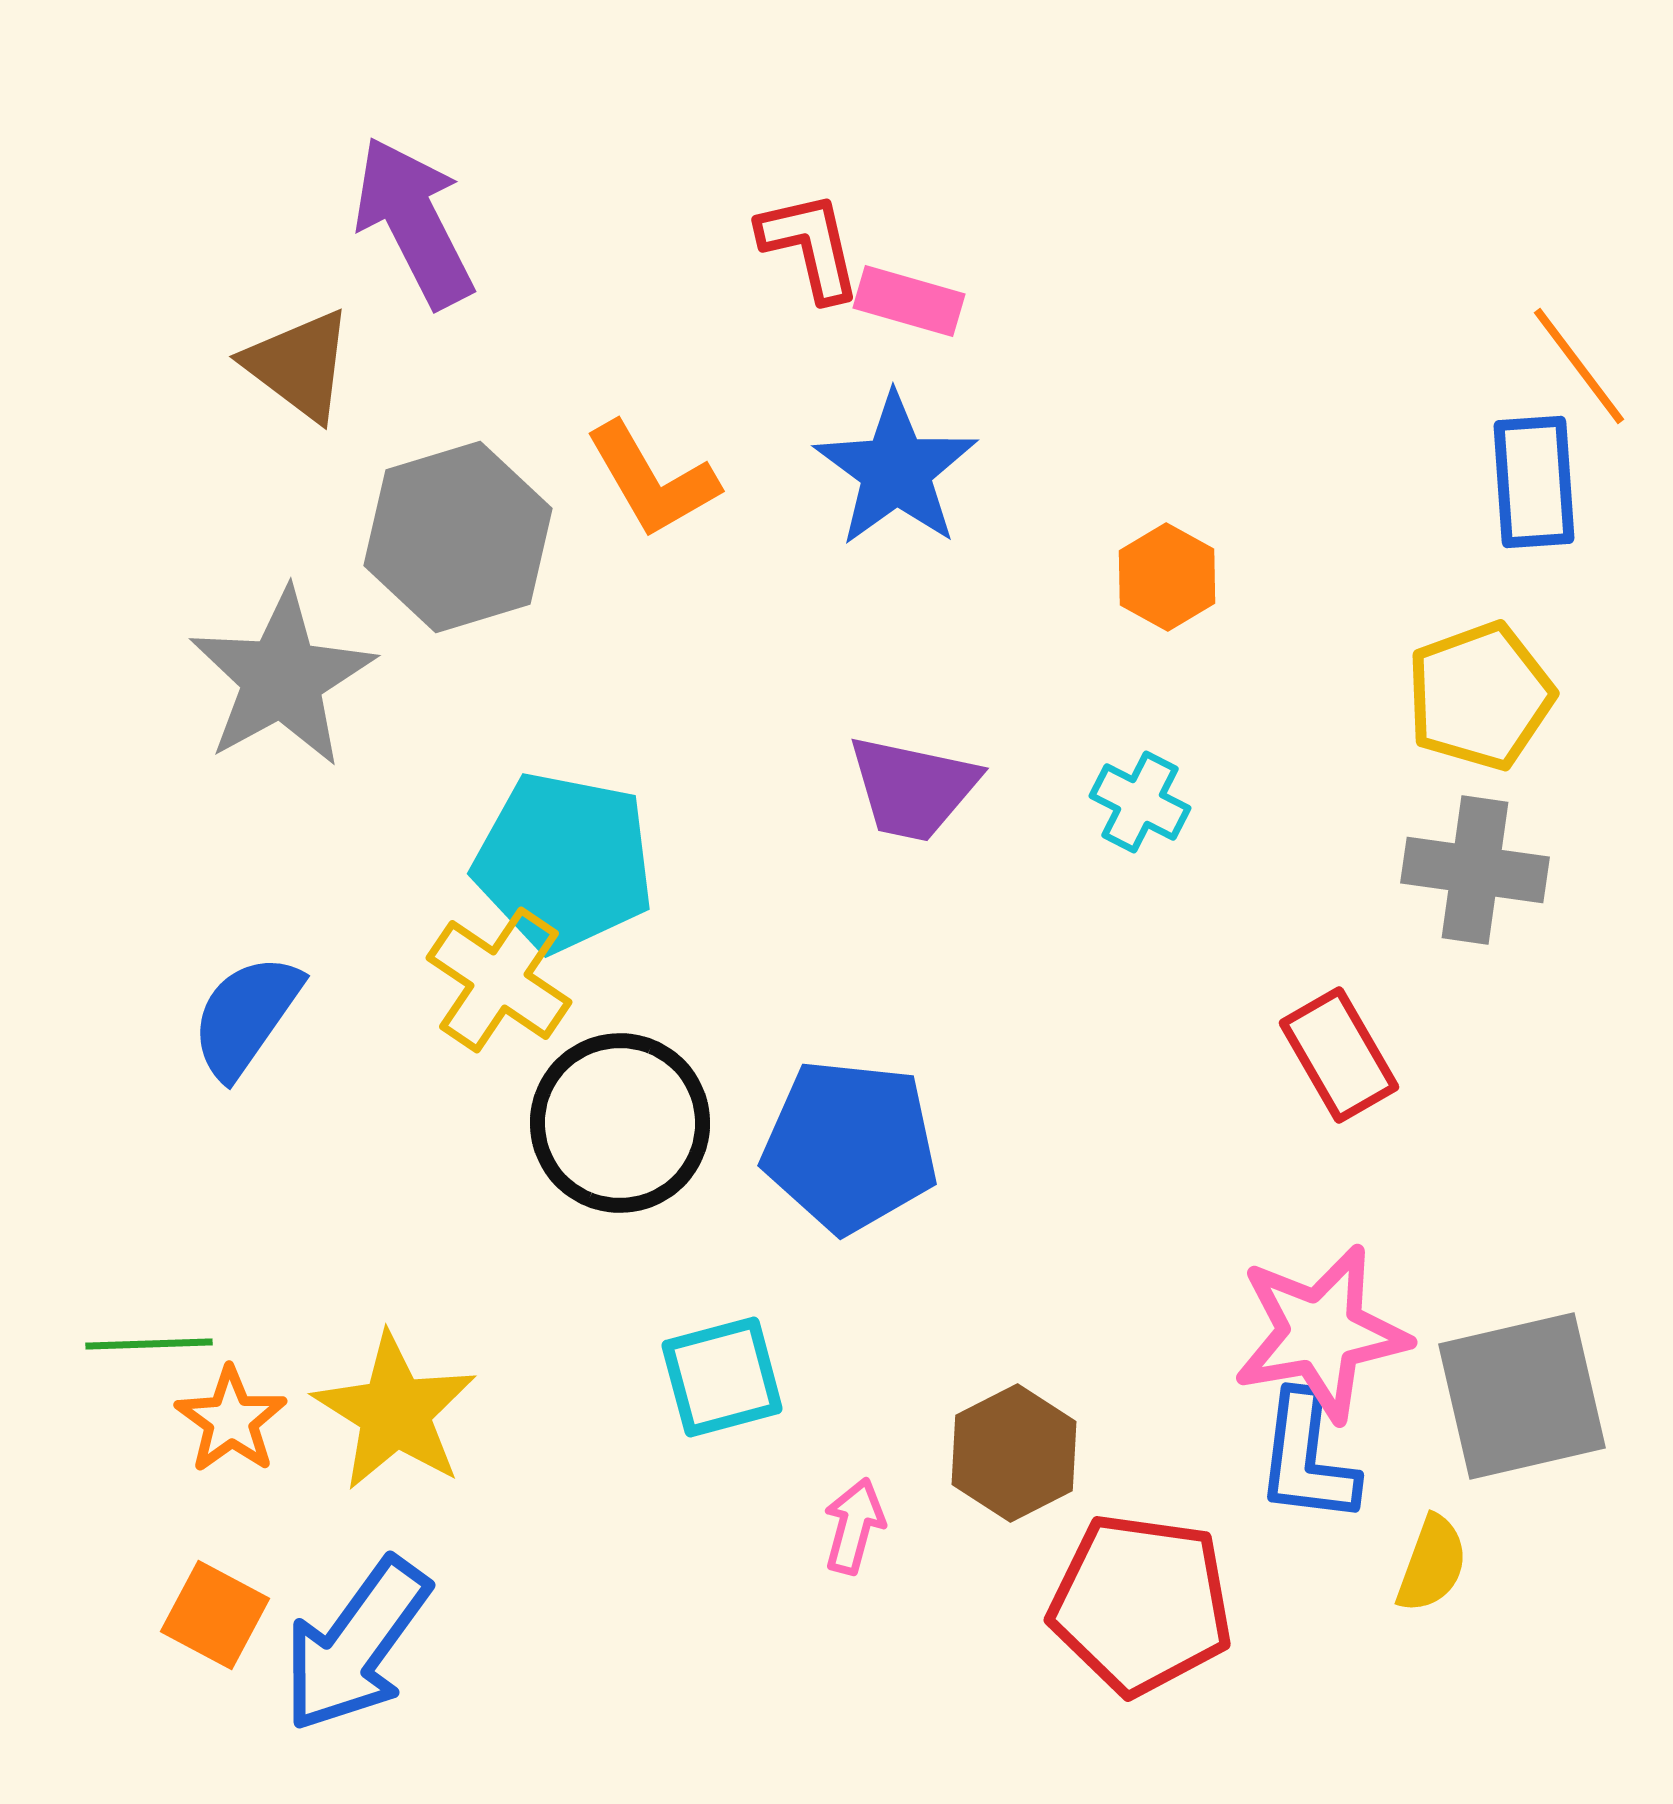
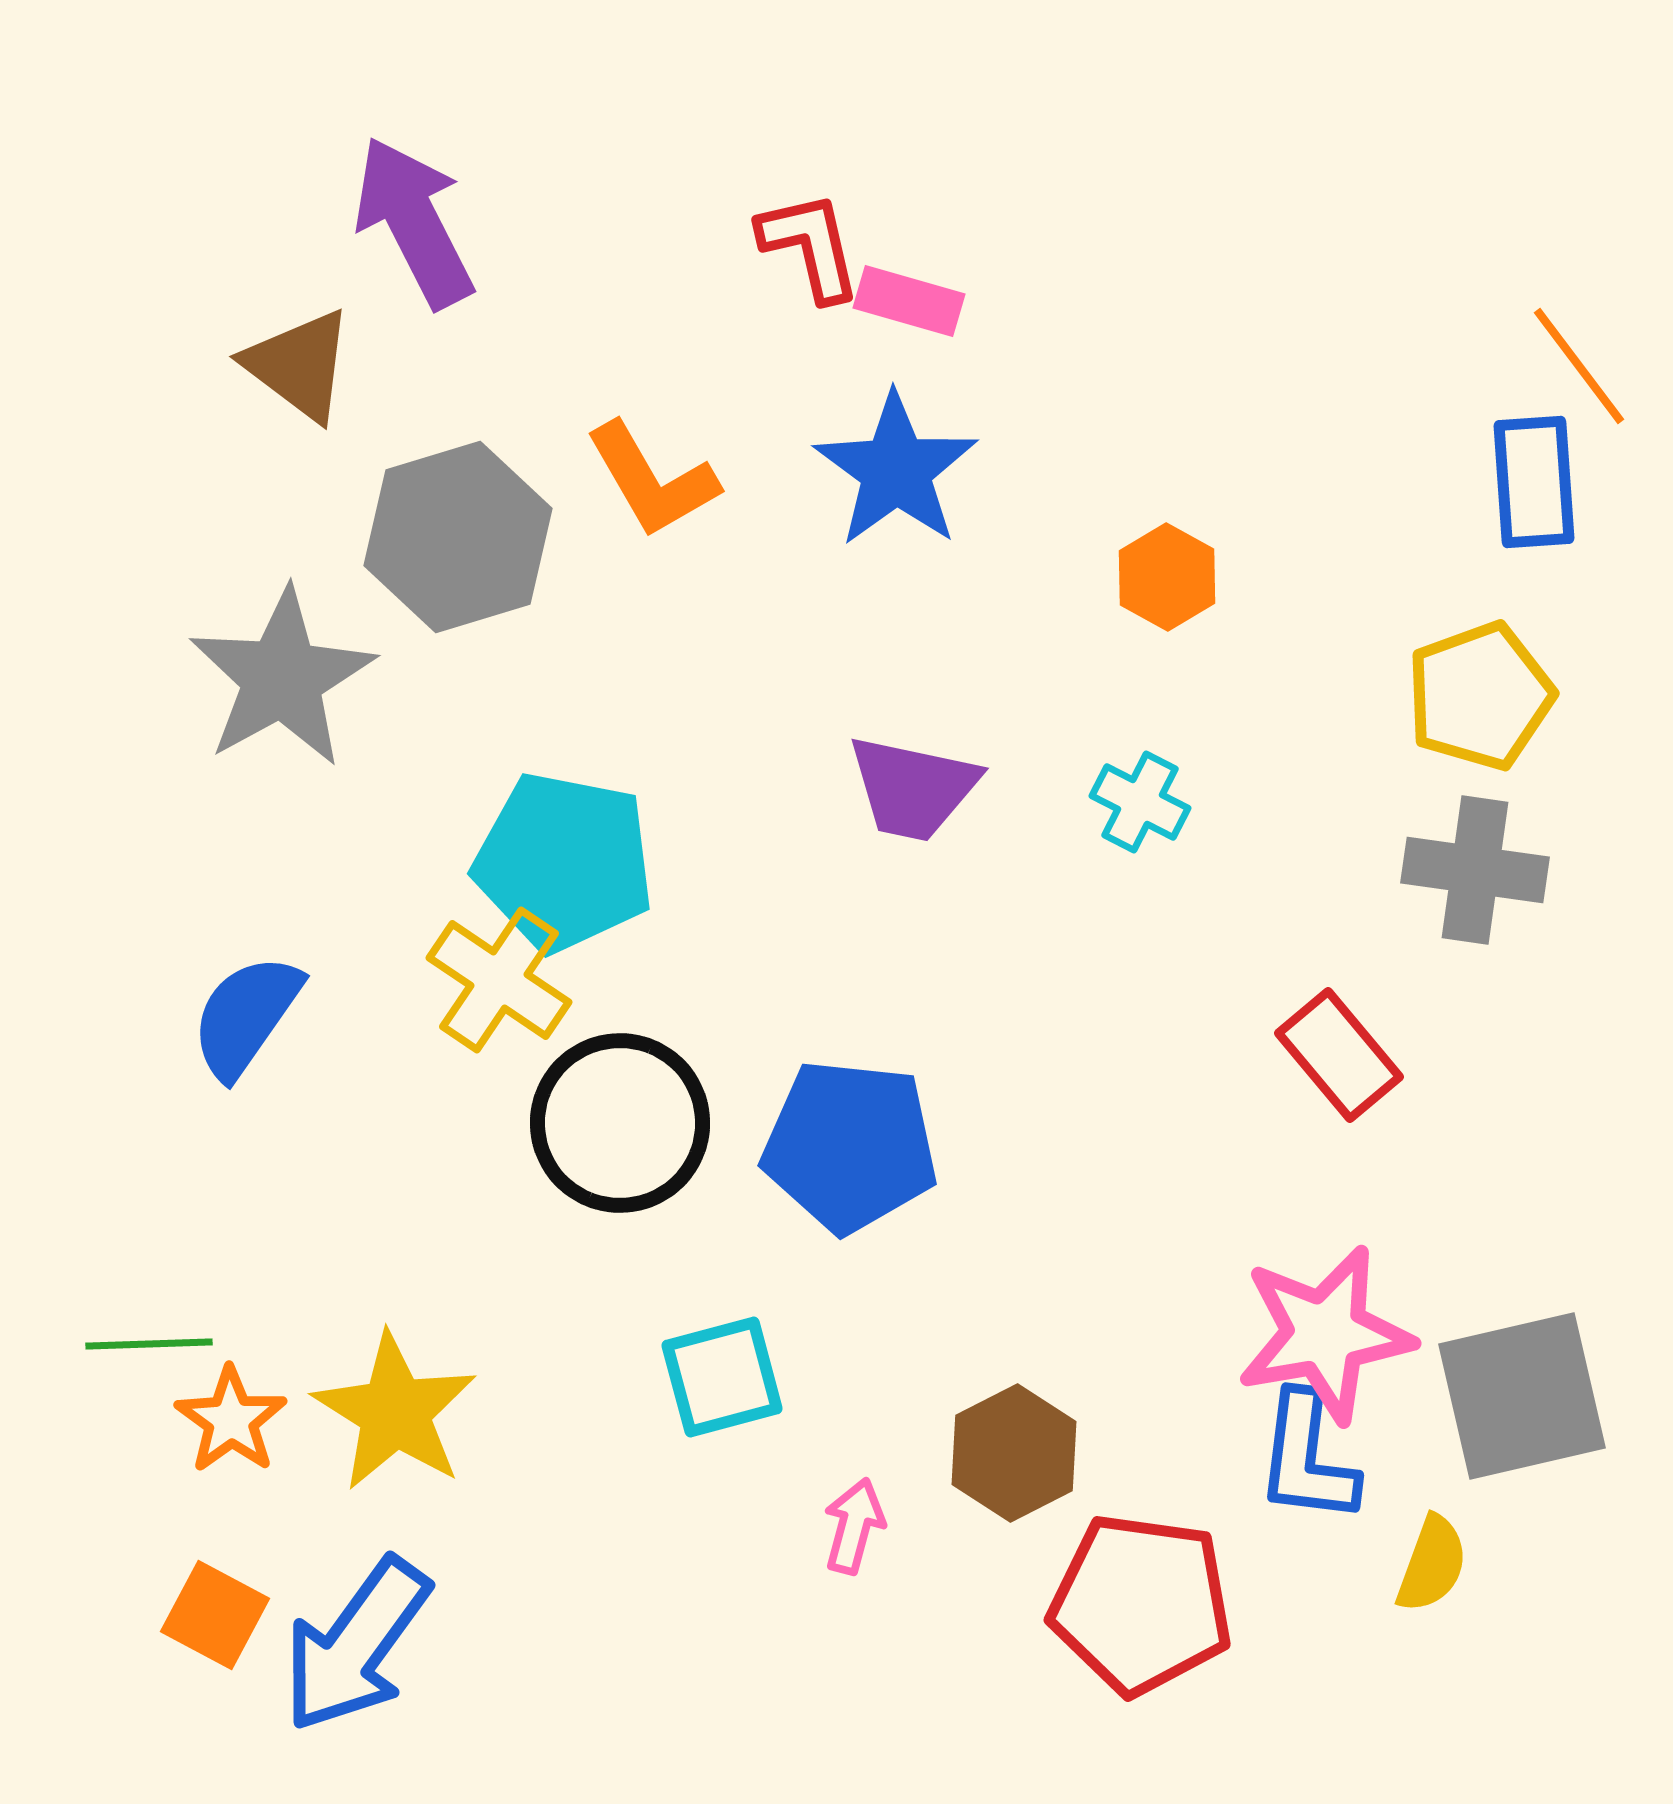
red rectangle: rotated 10 degrees counterclockwise
pink star: moved 4 px right, 1 px down
